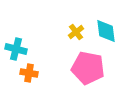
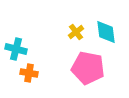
cyan diamond: moved 1 px down
